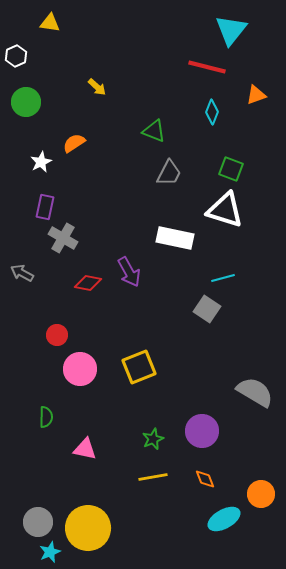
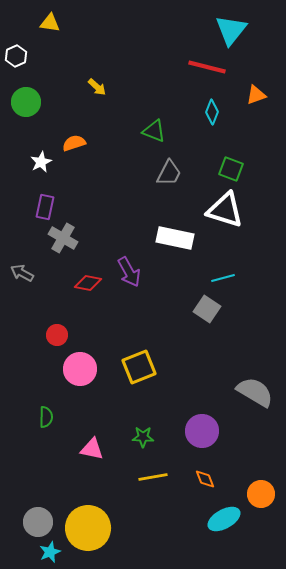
orange semicircle: rotated 15 degrees clockwise
green star: moved 10 px left, 2 px up; rotated 25 degrees clockwise
pink triangle: moved 7 px right
